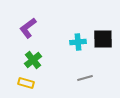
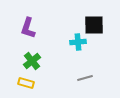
purple L-shape: rotated 35 degrees counterclockwise
black square: moved 9 px left, 14 px up
green cross: moved 1 px left, 1 px down
